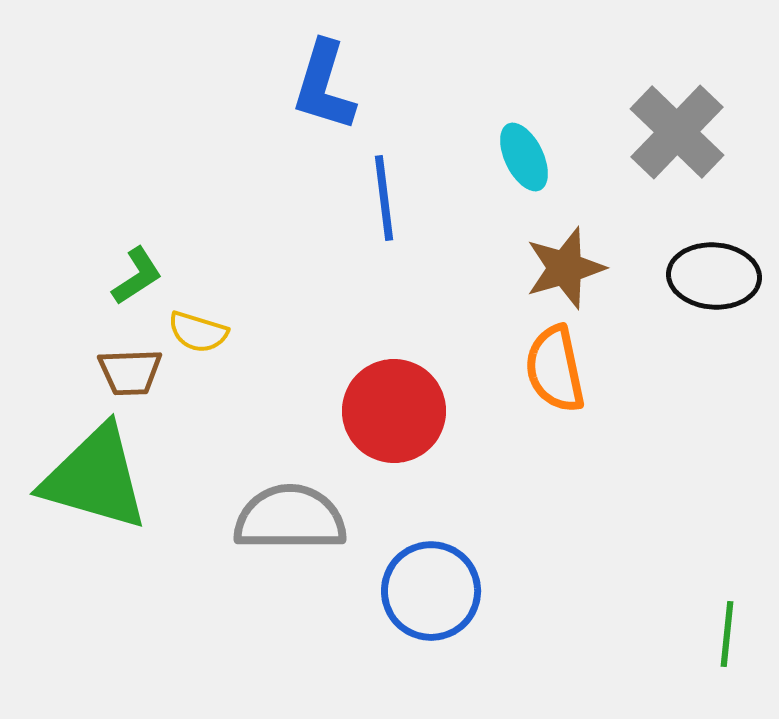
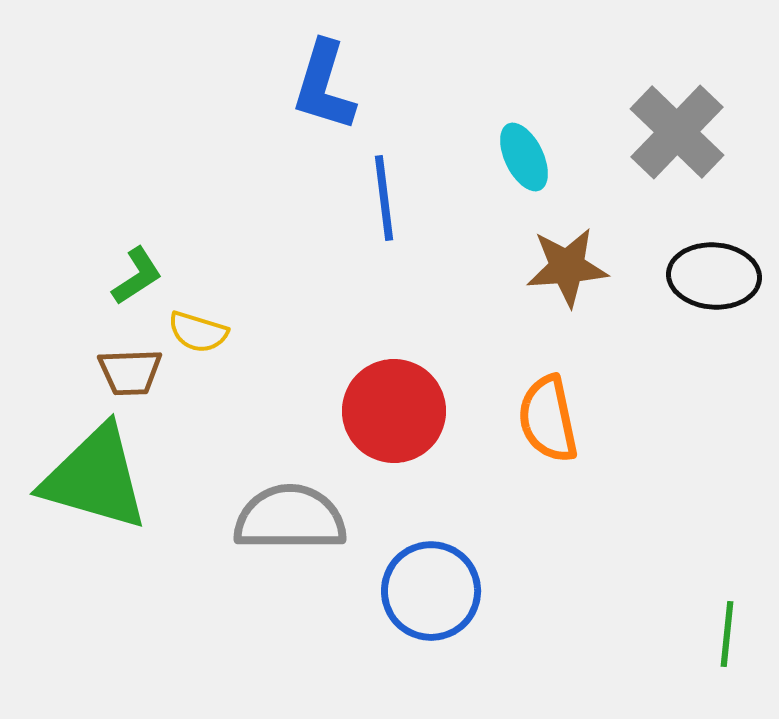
brown star: moved 2 px right, 1 px up; rotated 12 degrees clockwise
orange semicircle: moved 7 px left, 50 px down
